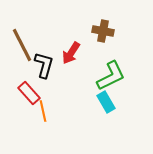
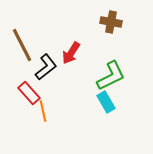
brown cross: moved 8 px right, 9 px up
black L-shape: moved 2 px right, 2 px down; rotated 36 degrees clockwise
